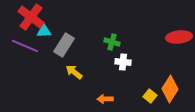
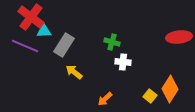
orange arrow: rotated 42 degrees counterclockwise
